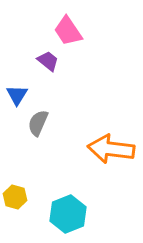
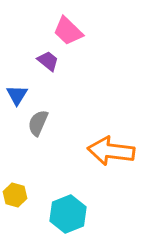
pink trapezoid: rotated 12 degrees counterclockwise
orange arrow: moved 2 px down
yellow hexagon: moved 2 px up
